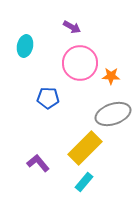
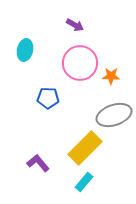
purple arrow: moved 3 px right, 2 px up
cyan ellipse: moved 4 px down
gray ellipse: moved 1 px right, 1 px down
